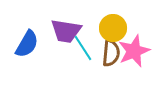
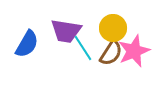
brown semicircle: rotated 28 degrees clockwise
